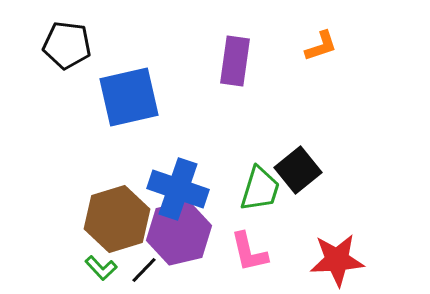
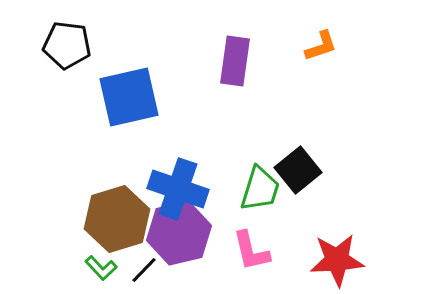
pink L-shape: moved 2 px right, 1 px up
